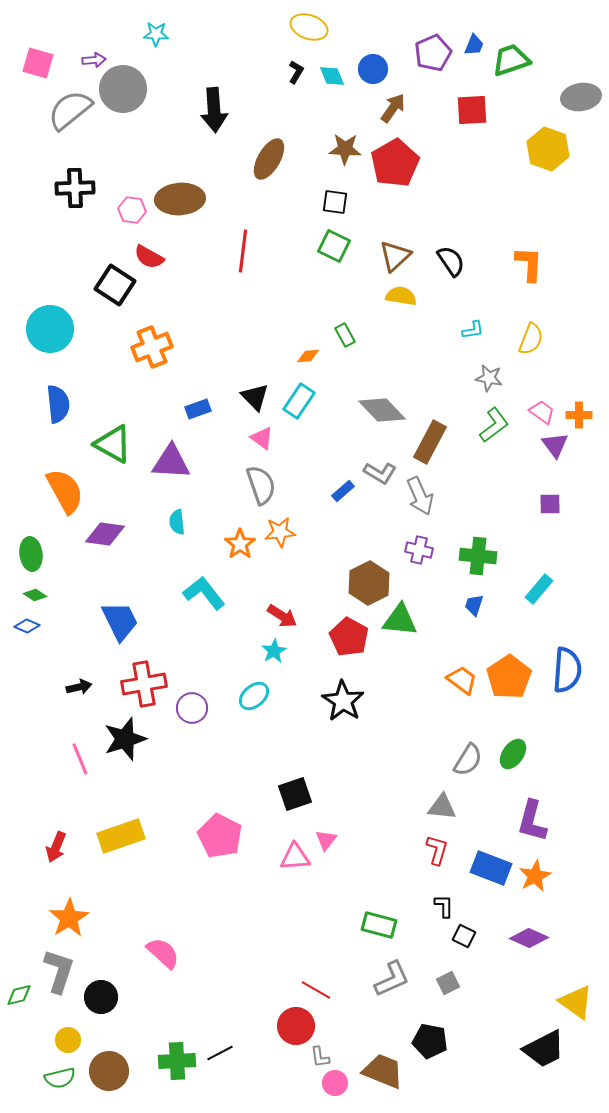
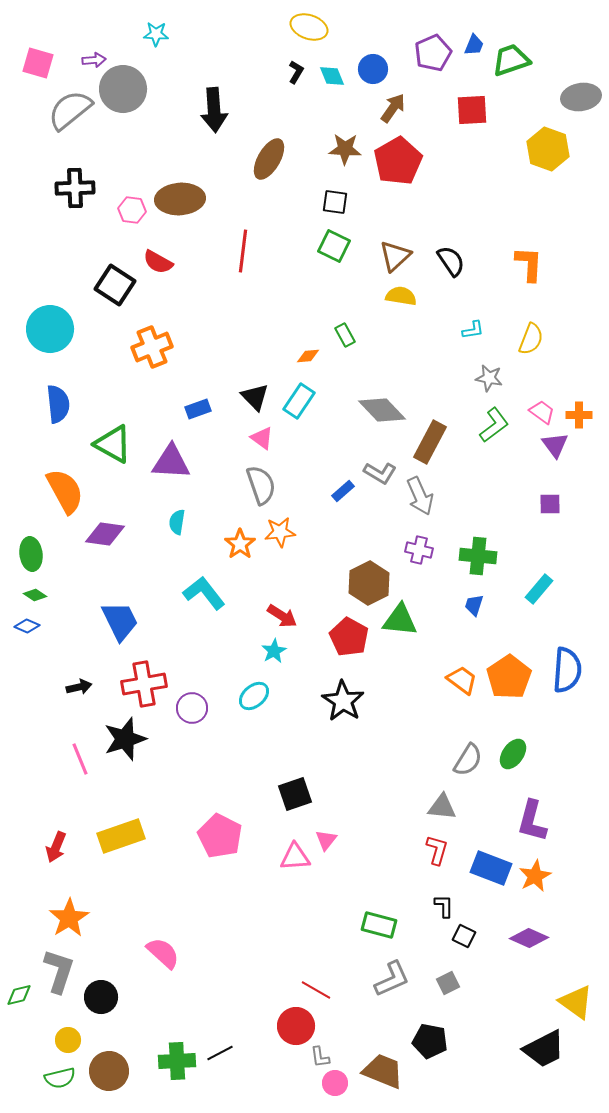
red pentagon at (395, 163): moved 3 px right, 2 px up
red semicircle at (149, 257): moved 9 px right, 5 px down
cyan semicircle at (177, 522): rotated 15 degrees clockwise
